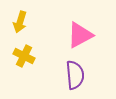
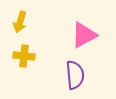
pink triangle: moved 4 px right
yellow cross: rotated 20 degrees counterclockwise
